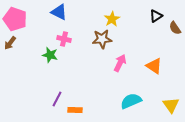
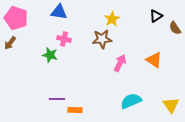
blue triangle: rotated 18 degrees counterclockwise
pink pentagon: moved 1 px right, 1 px up
orange triangle: moved 6 px up
purple line: rotated 63 degrees clockwise
